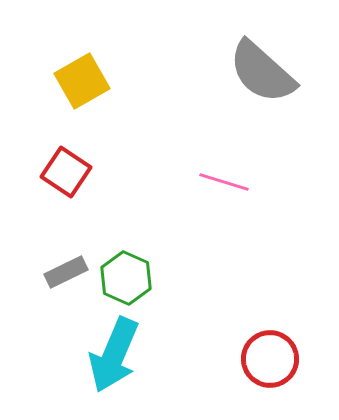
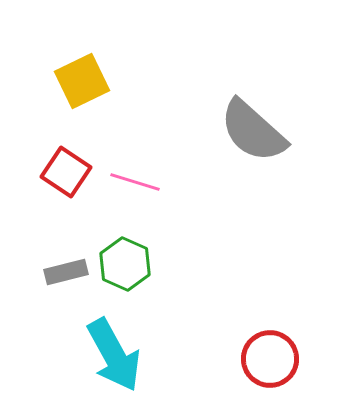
gray semicircle: moved 9 px left, 59 px down
yellow square: rotated 4 degrees clockwise
pink line: moved 89 px left
gray rectangle: rotated 12 degrees clockwise
green hexagon: moved 1 px left, 14 px up
cyan arrow: rotated 52 degrees counterclockwise
